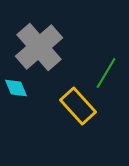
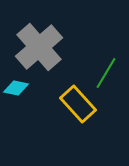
cyan diamond: rotated 55 degrees counterclockwise
yellow rectangle: moved 2 px up
